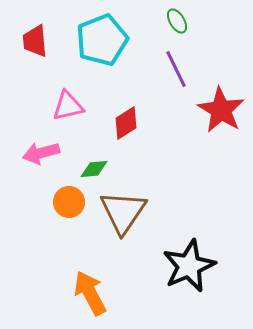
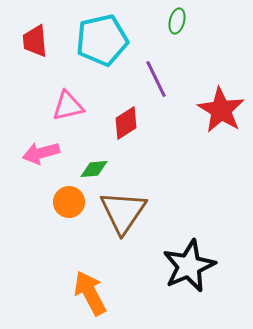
green ellipse: rotated 45 degrees clockwise
cyan pentagon: rotated 9 degrees clockwise
purple line: moved 20 px left, 10 px down
